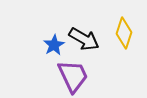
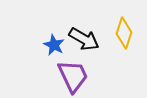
blue star: rotated 15 degrees counterclockwise
